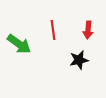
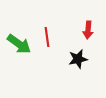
red line: moved 6 px left, 7 px down
black star: moved 1 px left, 1 px up
